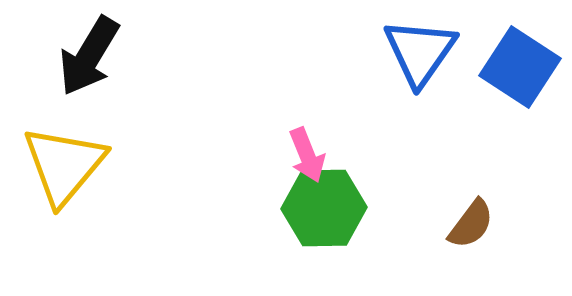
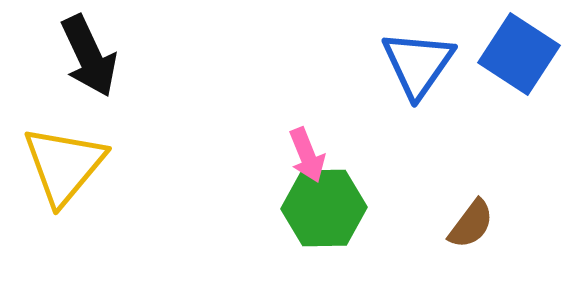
blue triangle: moved 2 px left, 12 px down
black arrow: rotated 56 degrees counterclockwise
blue square: moved 1 px left, 13 px up
